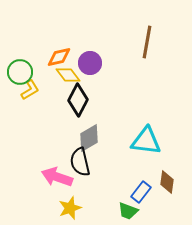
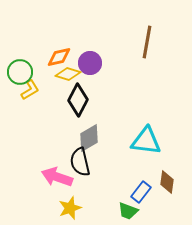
yellow diamond: moved 1 px up; rotated 35 degrees counterclockwise
